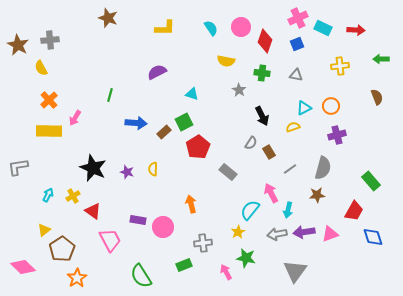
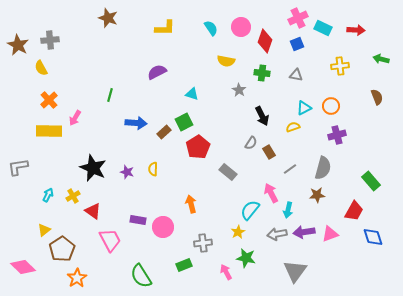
green arrow at (381, 59): rotated 14 degrees clockwise
